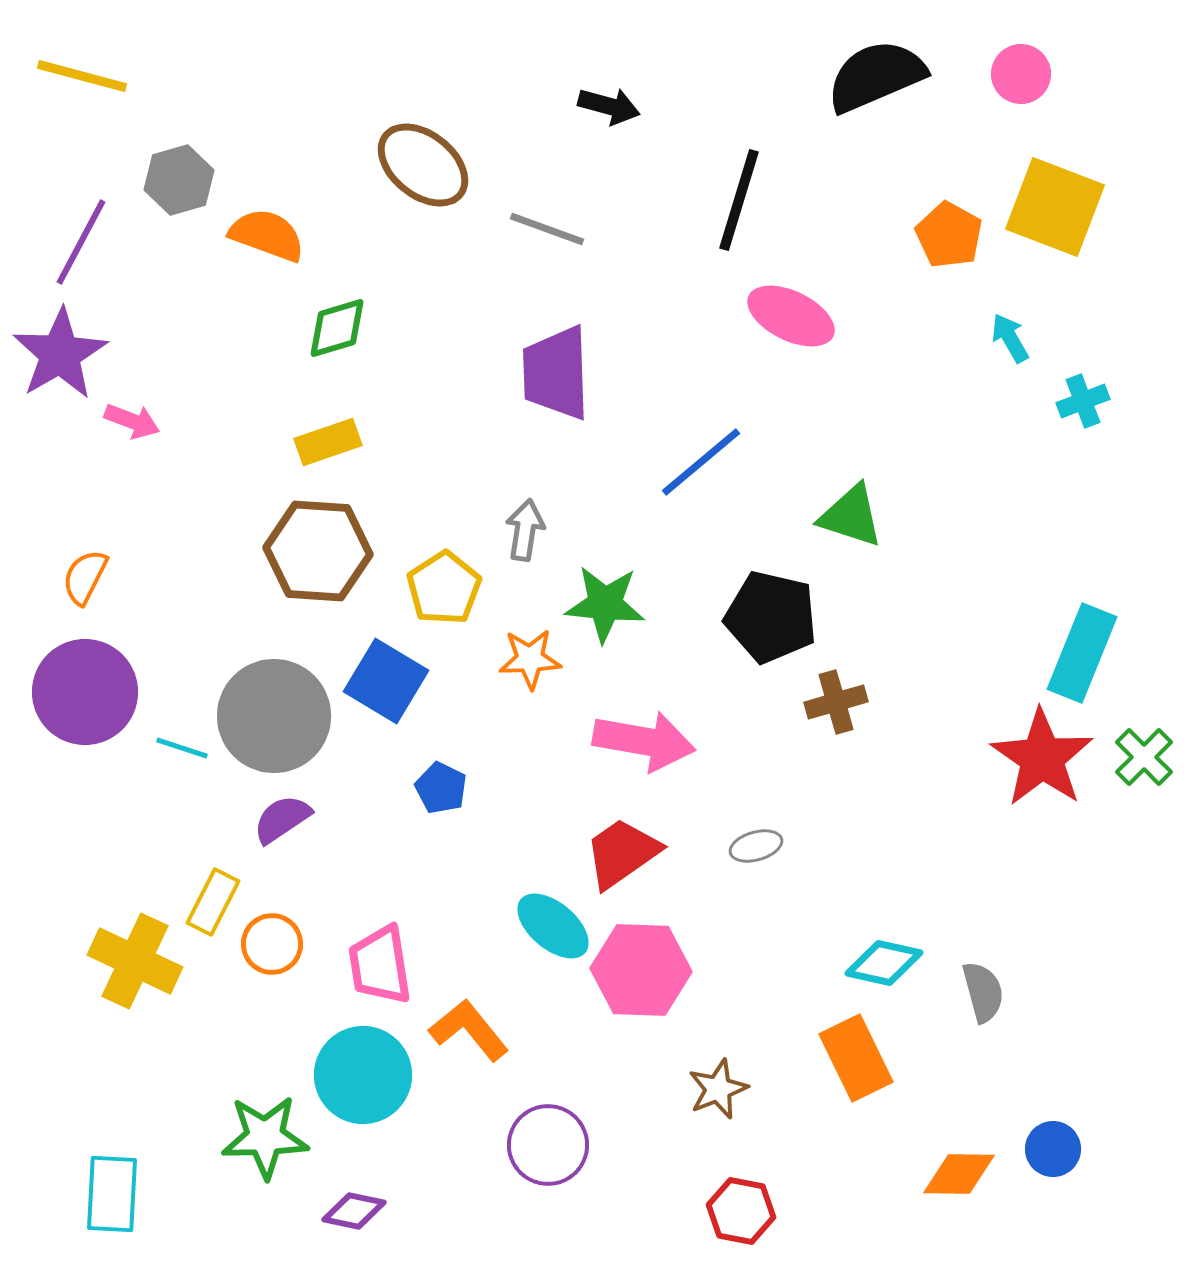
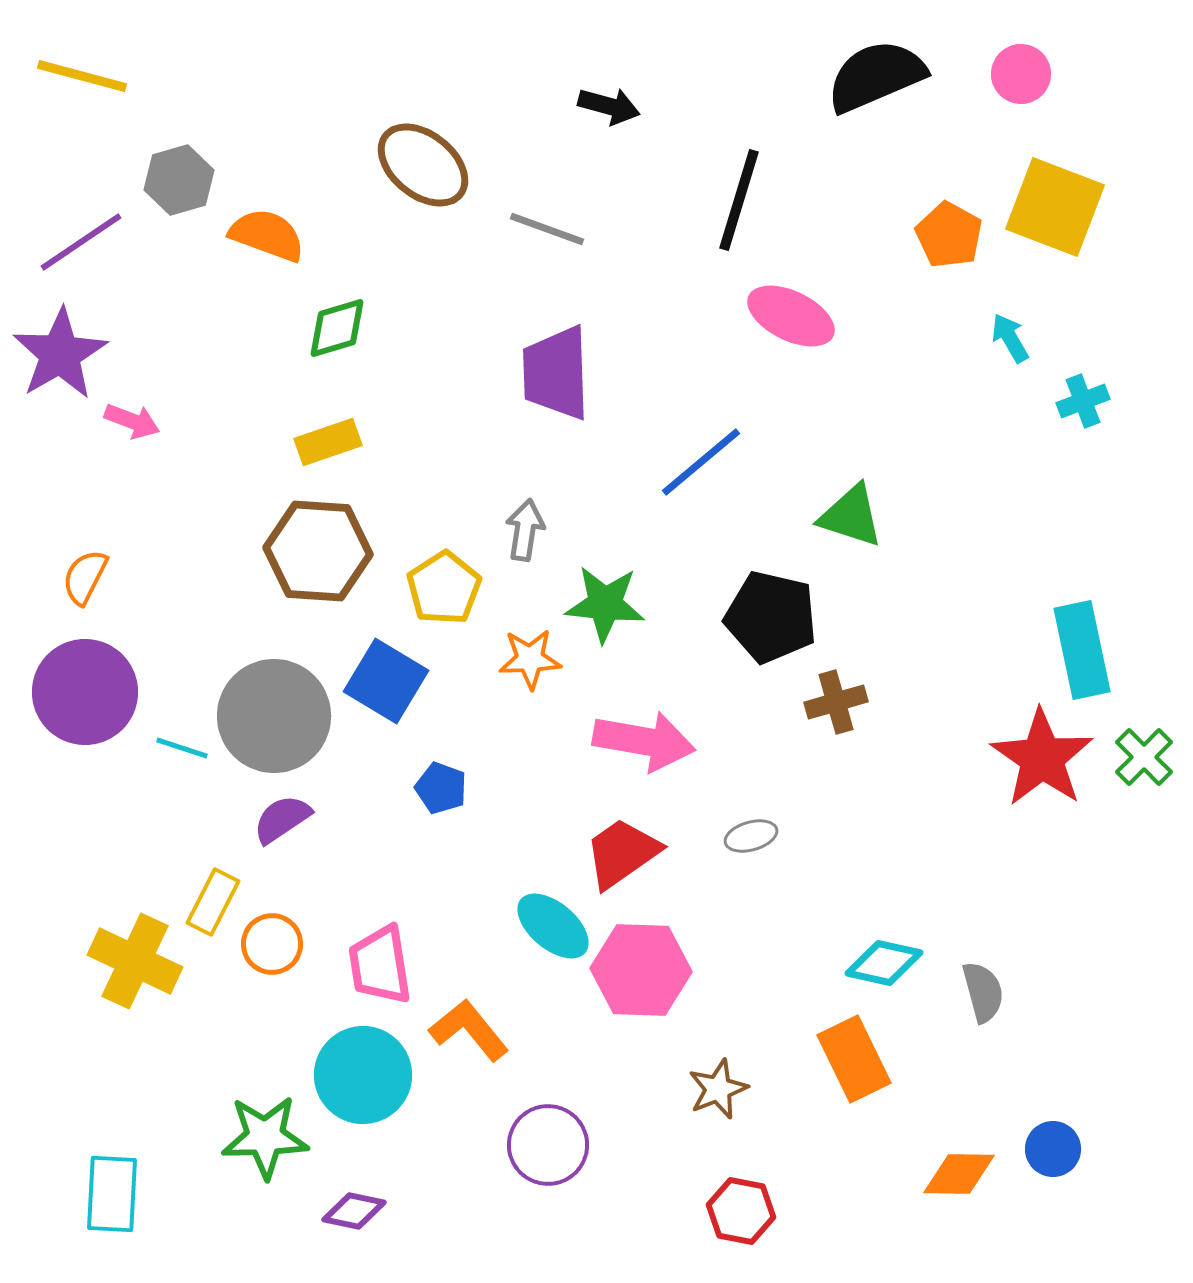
purple line at (81, 242): rotated 28 degrees clockwise
cyan rectangle at (1082, 653): moved 3 px up; rotated 34 degrees counterclockwise
blue pentagon at (441, 788): rotated 6 degrees counterclockwise
gray ellipse at (756, 846): moved 5 px left, 10 px up
orange rectangle at (856, 1058): moved 2 px left, 1 px down
